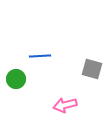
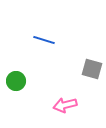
blue line: moved 4 px right, 16 px up; rotated 20 degrees clockwise
green circle: moved 2 px down
